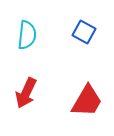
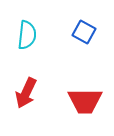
red trapezoid: moved 2 px left; rotated 60 degrees clockwise
